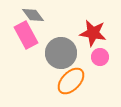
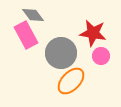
pink circle: moved 1 px right, 1 px up
